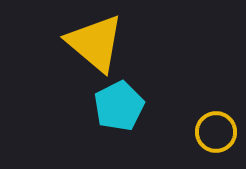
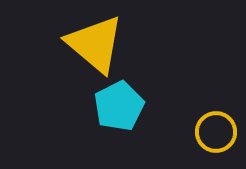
yellow triangle: moved 1 px down
